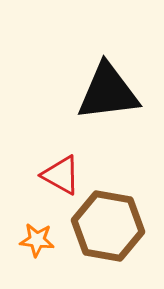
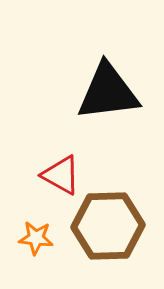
brown hexagon: rotated 12 degrees counterclockwise
orange star: moved 1 px left, 2 px up
